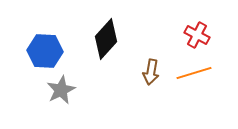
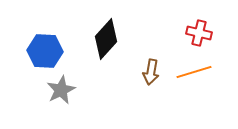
red cross: moved 2 px right, 2 px up; rotated 15 degrees counterclockwise
orange line: moved 1 px up
